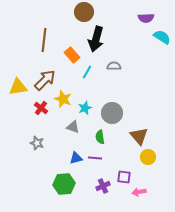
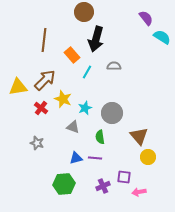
purple semicircle: rotated 126 degrees counterclockwise
